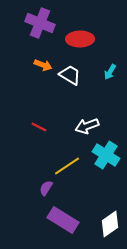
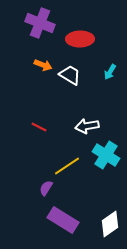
white arrow: rotated 10 degrees clockwise
